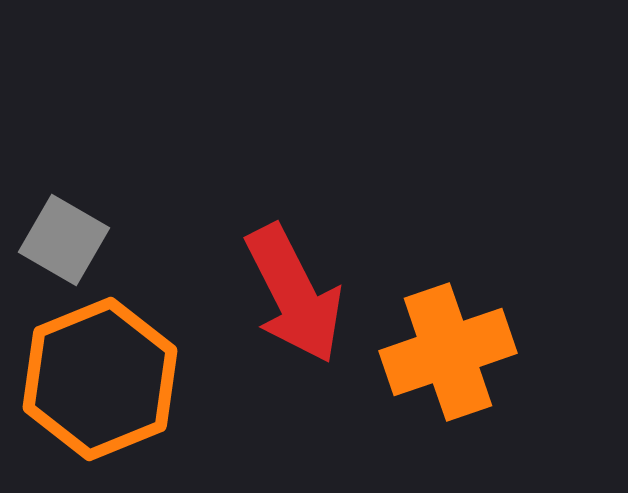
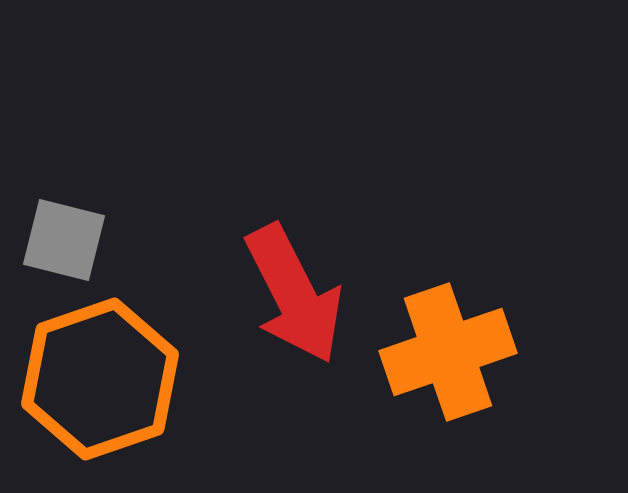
gray square: rotated 16 degrees counterclockwise
orange hexagon: rotated 3 degrees clockwise
